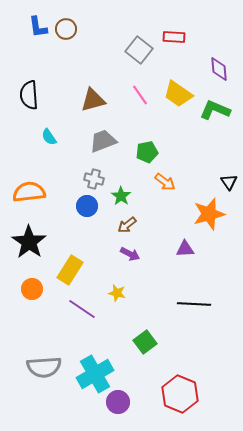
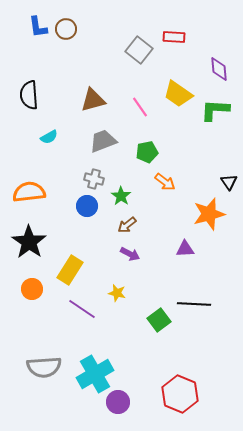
pink line: moved 12 px down
green L-shape: rotated 20 degrees counterclockwise
cyan semicircle: rotated 84 degrees counterclockwise
green square: moved 14 px right, 22 px up
